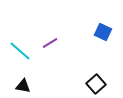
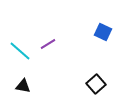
purple line: moved 2 px left, 1 px down
